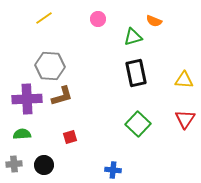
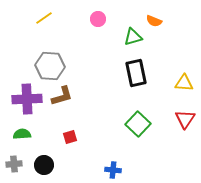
yellow triangle: moved 3 px down
